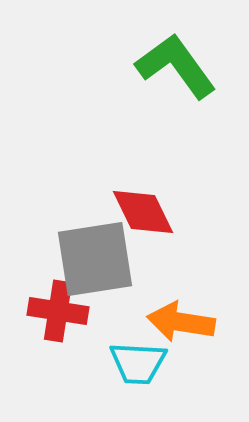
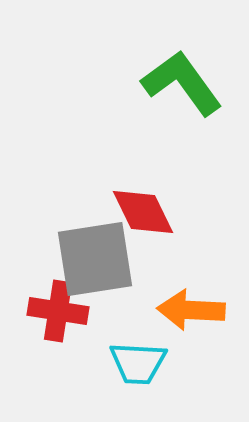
green L-shape: moved 6 px right, 17 px down
orange arrow: moved 10 px right, 12 px up; rotated 6 degrees counterclockwise
